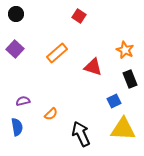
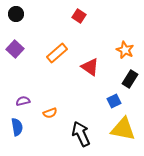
red triangle: moved 3 px left; rotated 18 degrees clockwise
black rectangle: rotated 54 degrees clockwise
orange semicircle: moved 1 px left, 1 px up; rotated 24 degrees clockwise
yellow triangle: rotated 8 degrees clockwise
